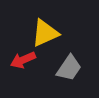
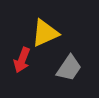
red arrow: moved 1 px left; rotated 45 degrees counterclockwise
